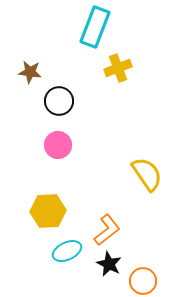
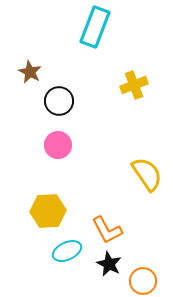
yellow cross: moved 16 px right, 17 px down
brown star: rotated 20 degrees clockwise
orange L-shape: rotated 100 degrees clockwise
